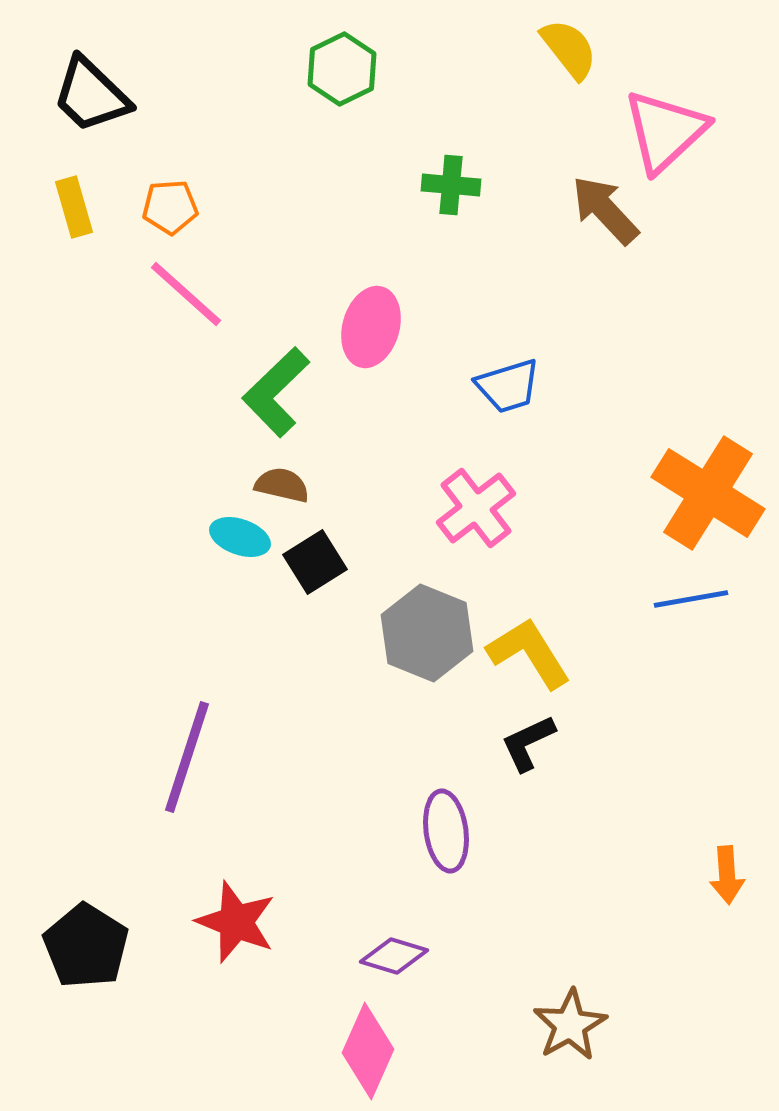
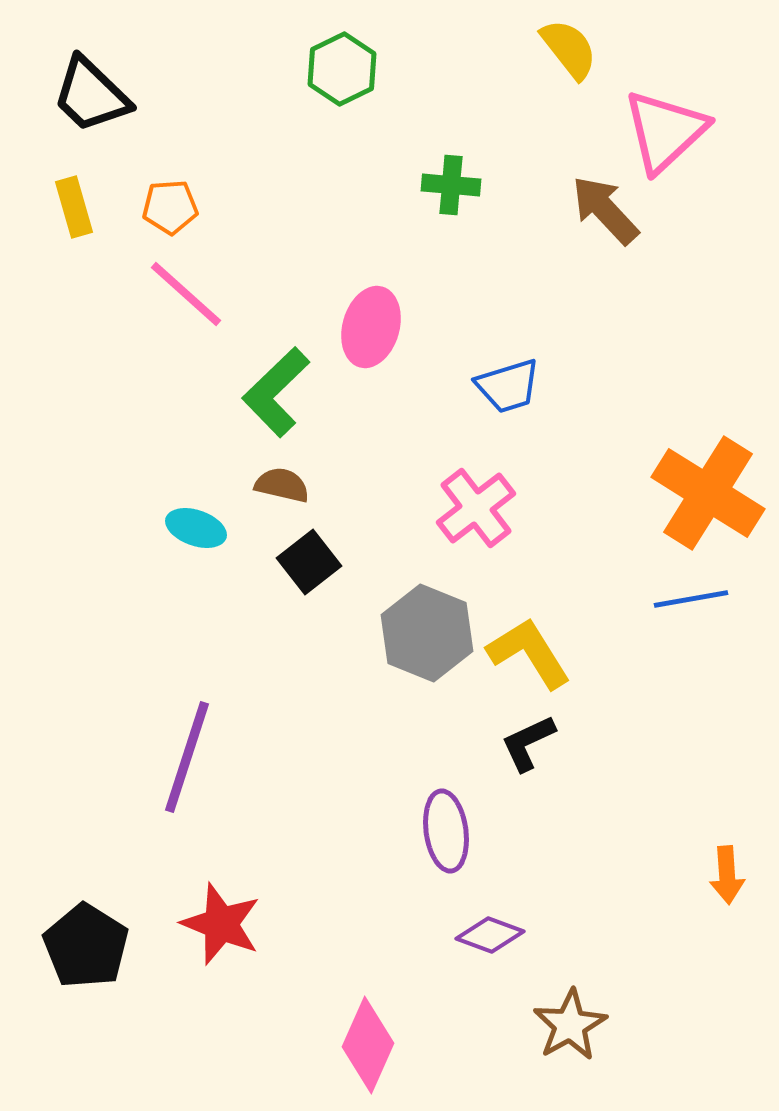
cyan ellipse: moved 44 px left, 9 px up
black square: moved 6 px left; rotated 6 degrees counterclockwise
red star: moved 15 px left, 2 px down
purple diamond: moved 96 px right, 21 px up; rotated 4 degrees clockwise
pink diamond: moved 6 px up
